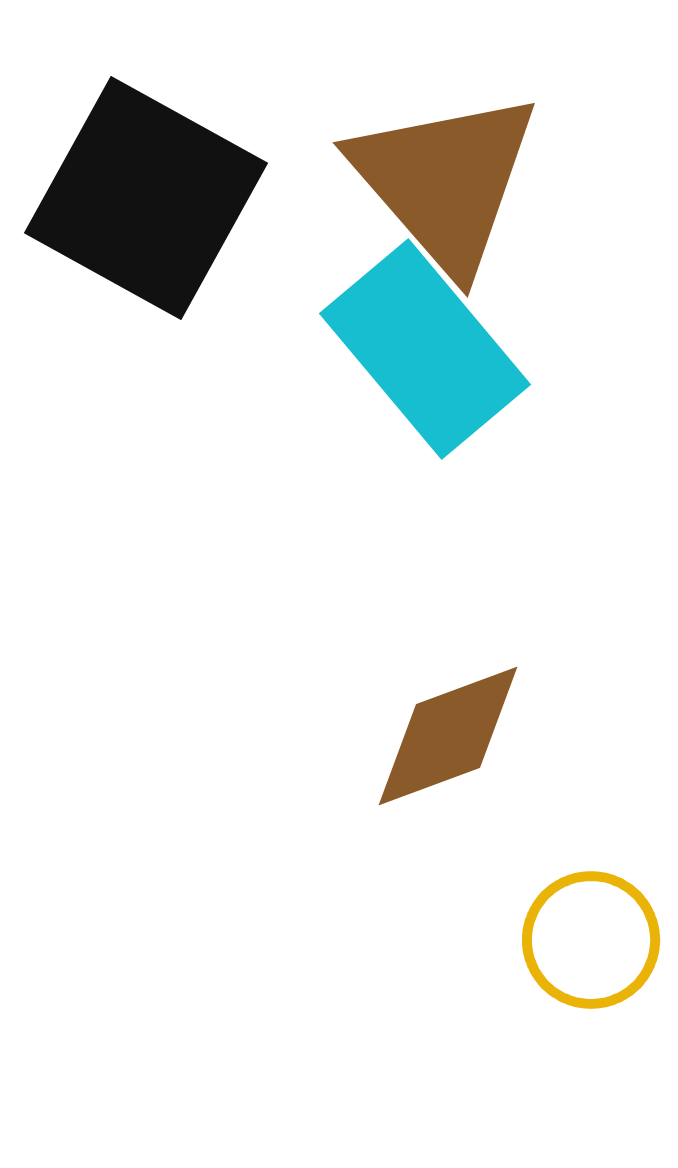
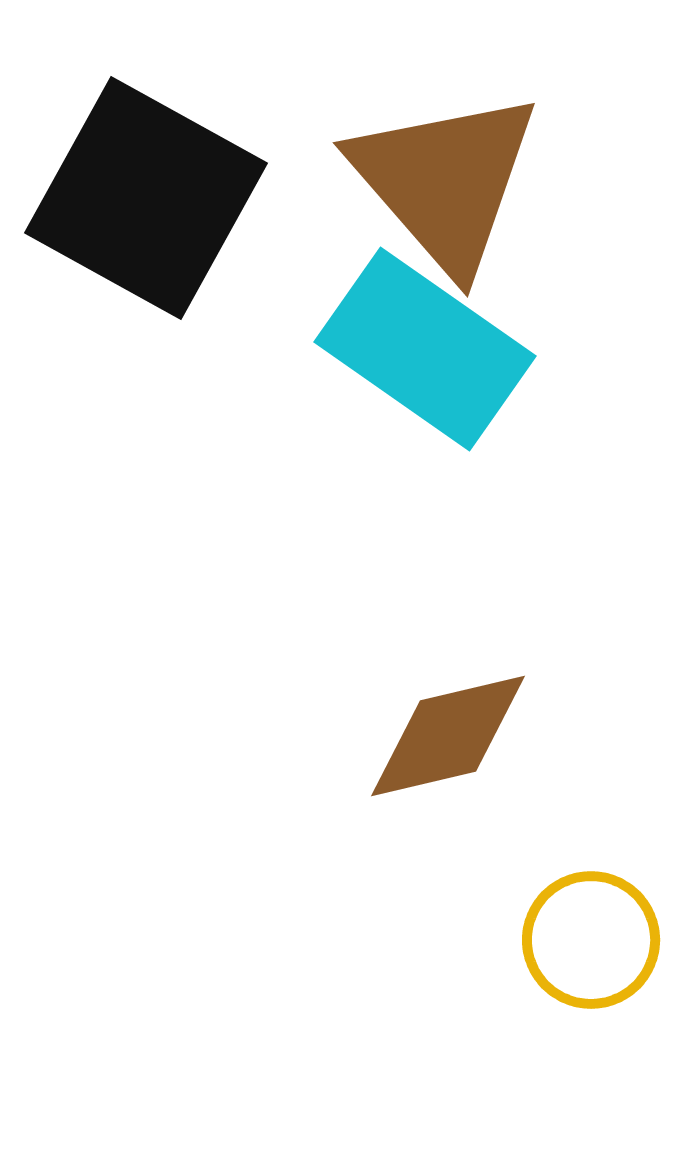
cyan rectangle: rotated 15 degrees counterclockwise
brown diamond: rotated 7 degrees clockwise
